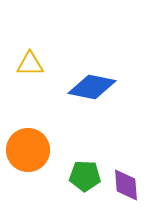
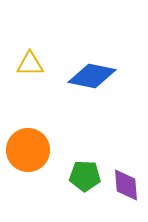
blue diamond: moved 11 px up
